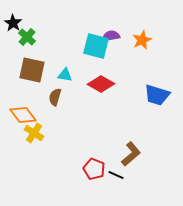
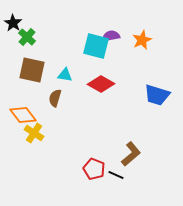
brown semicircle: moved 1 px down
